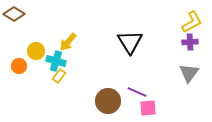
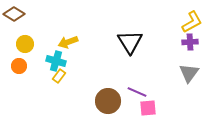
yellow arrow: rotated 30 degrees clockwise
yellow circle: moved 11 px left, 7 px up
